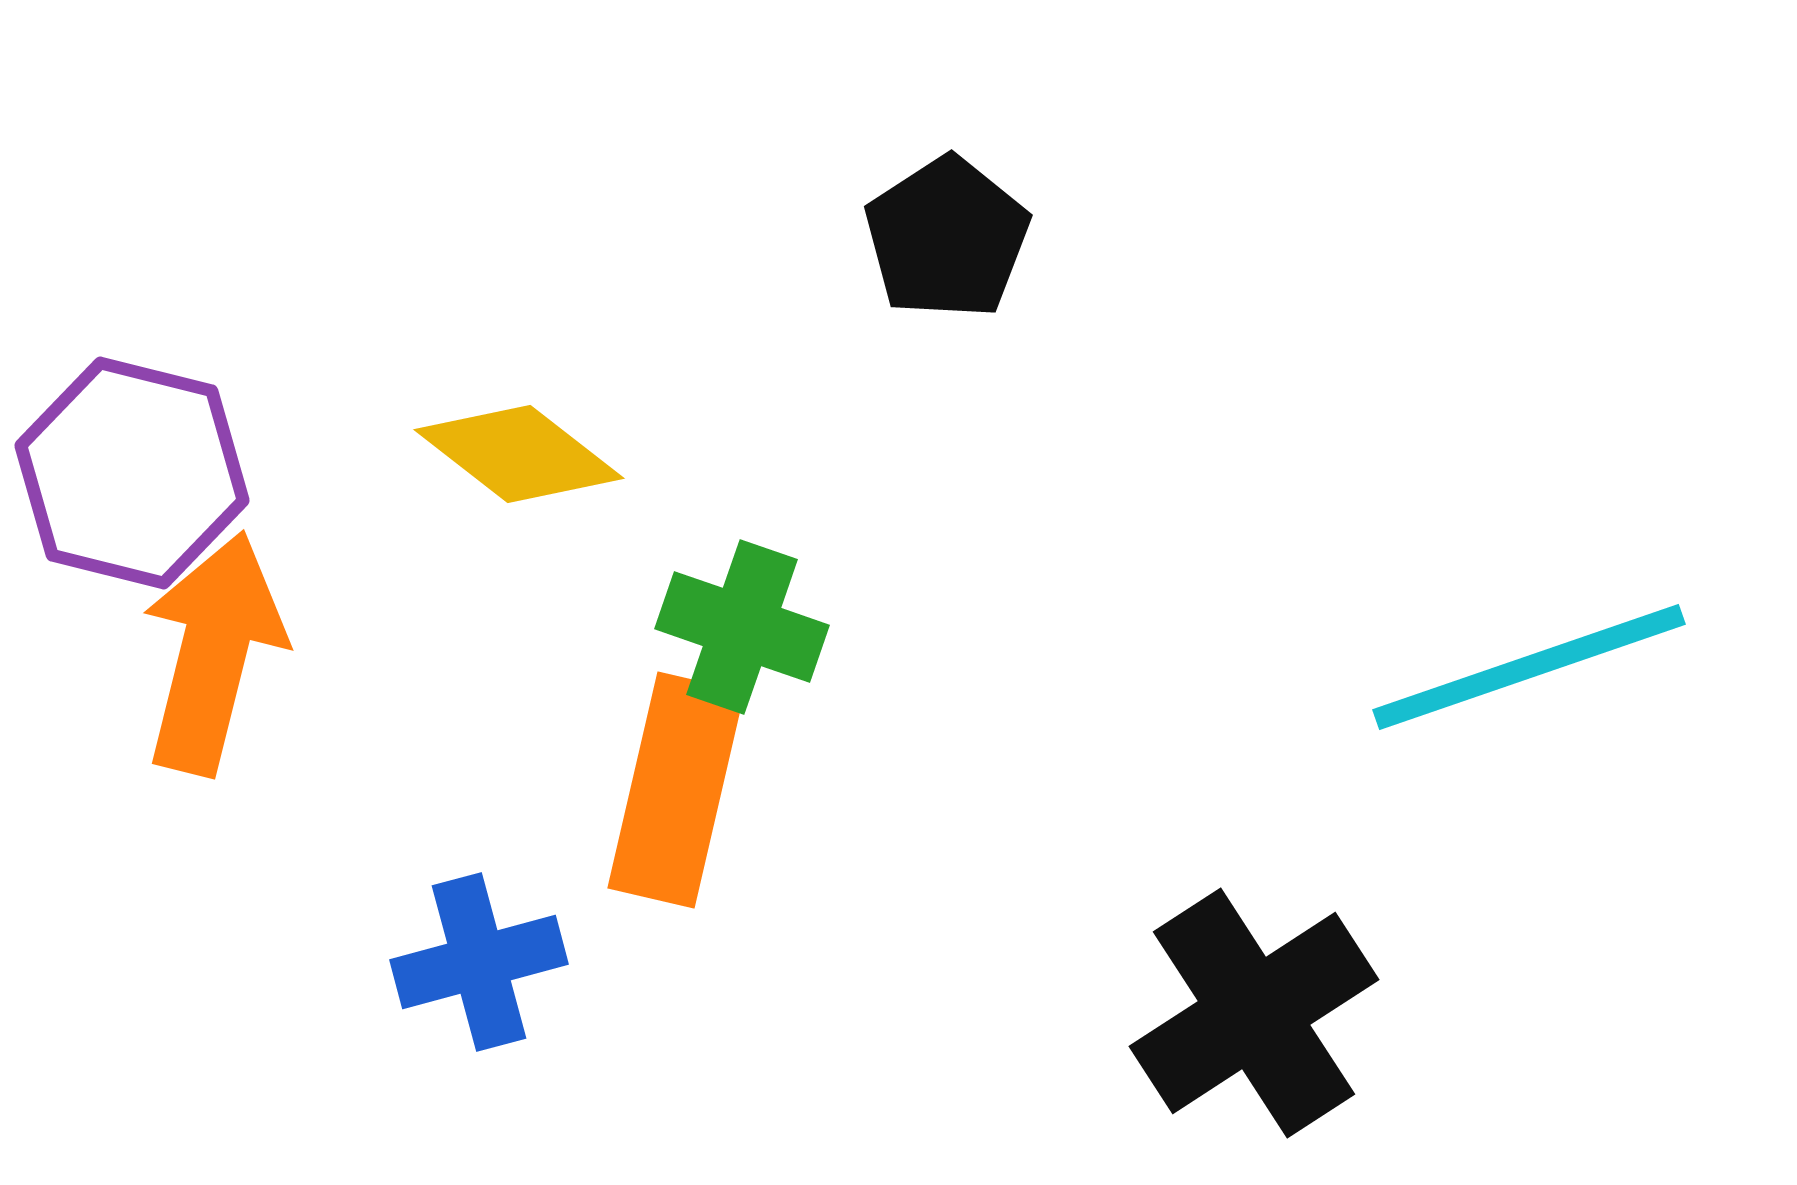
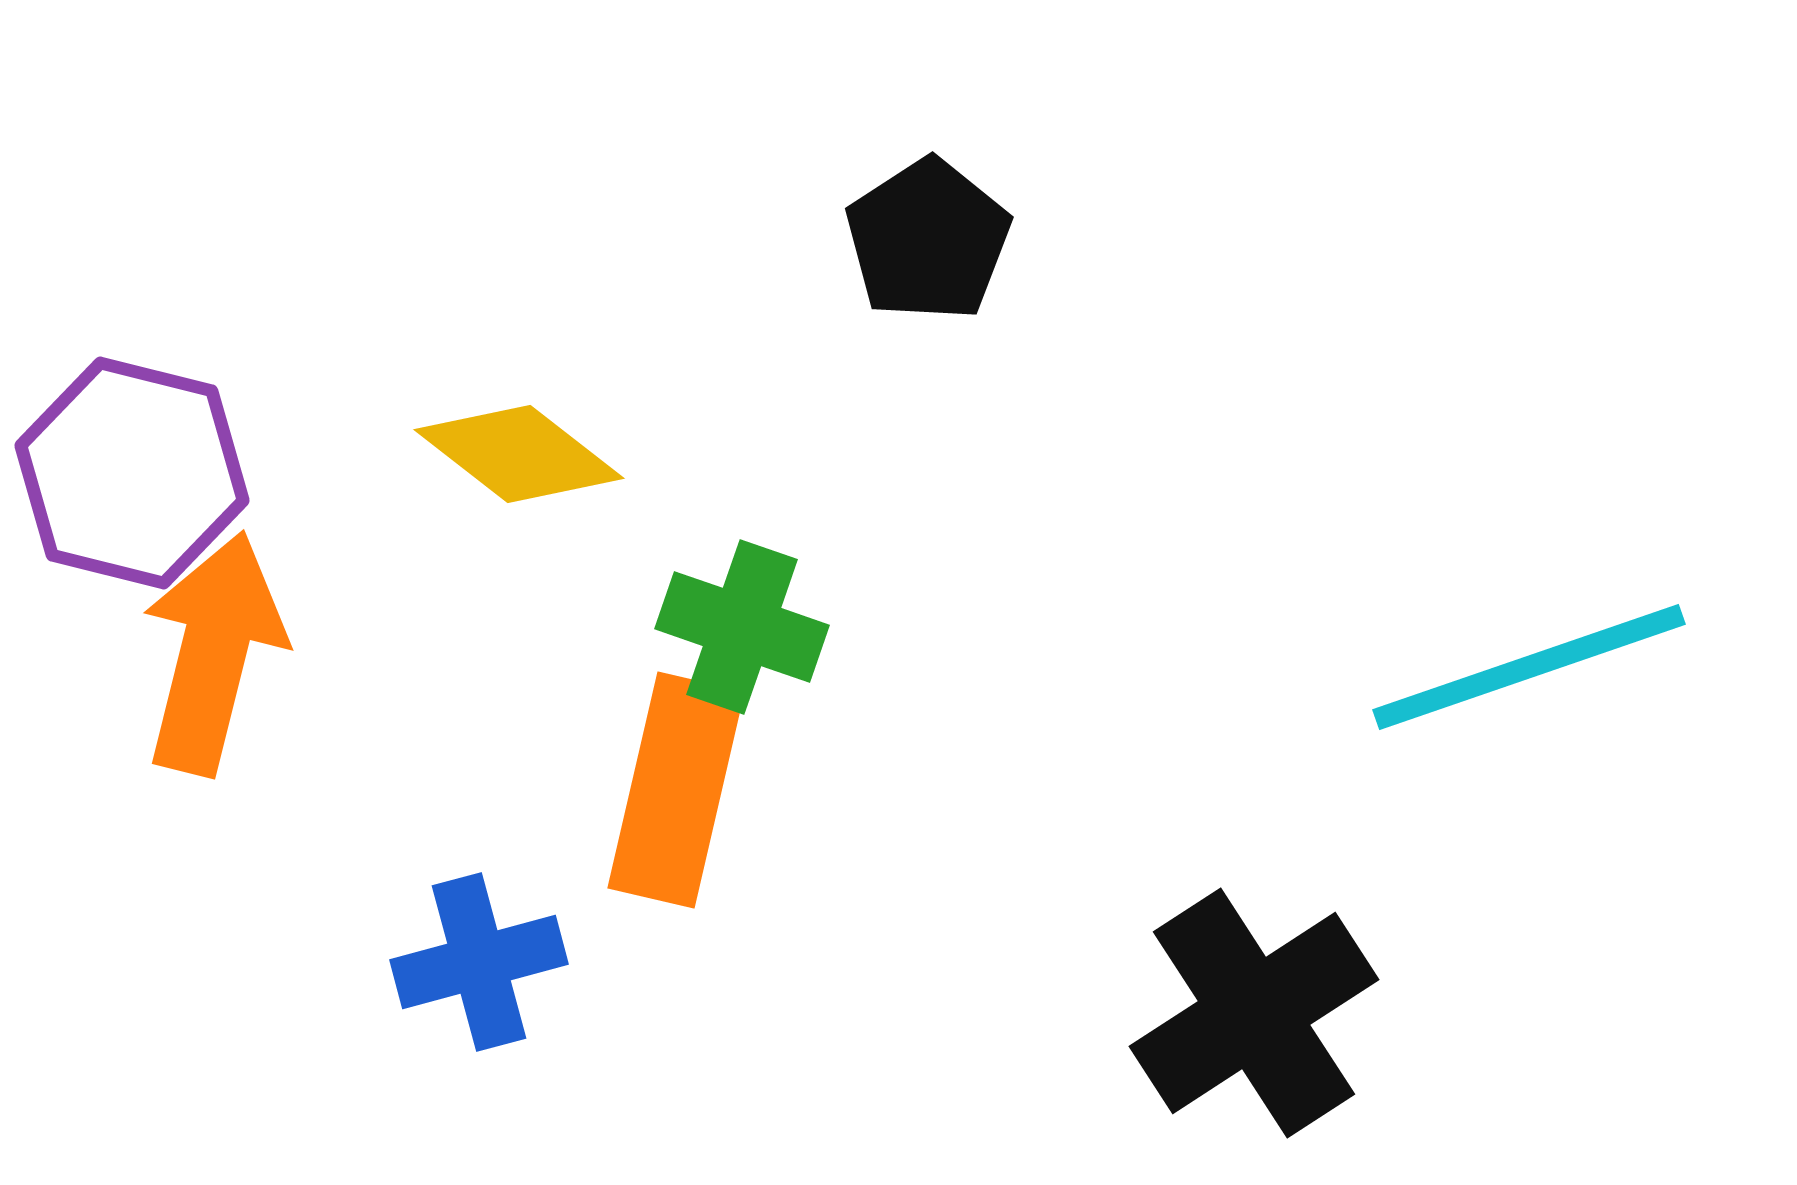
black pentagon: moved 19 px left, 2 px down
